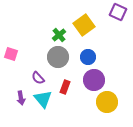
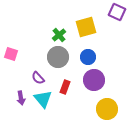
purple square: moved 1 px left
yellow square: moved 2 px right, 2 px down; rotated 20 degrees clockwise
yellow circle: moved 7 px down
